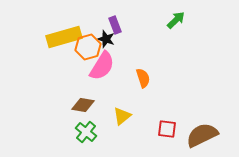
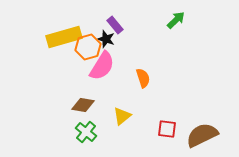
purple rectangle: rotated 18 degrees counterclockwise
